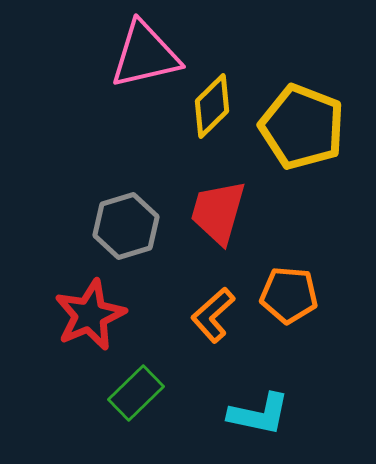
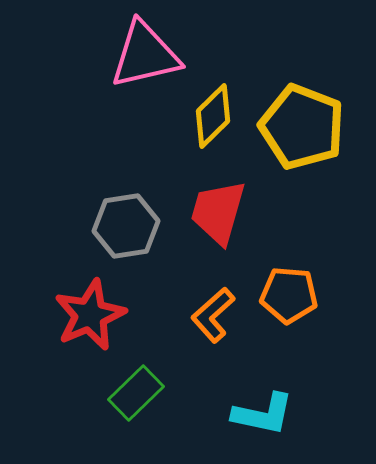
yellow diamond: moved 1 px right, 10 px down
gray hexagon: rotated 8 degrees clockwise
cyan L-shape: moved 4 px right
